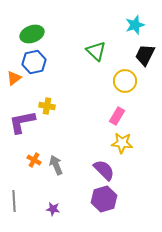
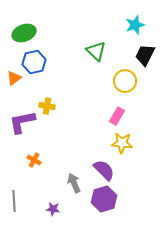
green ellipse: moved 8 px left, 1 px up
gray arrow: moved 18 px right, 18 px down
